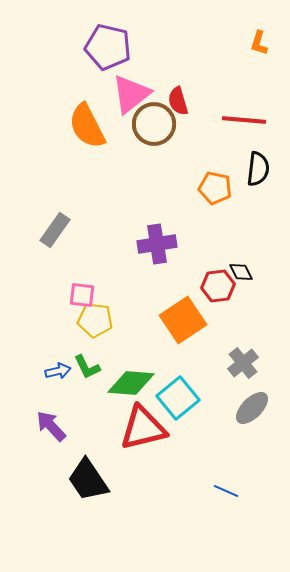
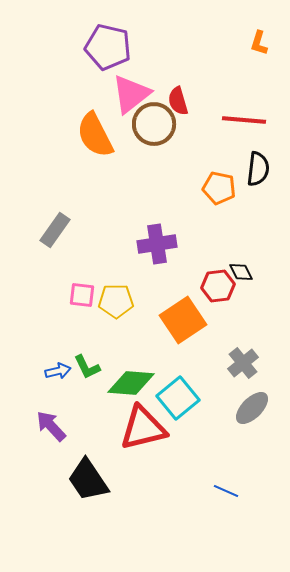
orange semicircle: moved 8 px right, 9 px down
orange pentagon: moved 4 px right
yellow pentagon: moved 21 px right, 19 px up; rotated 8 degrees counterclockwise
